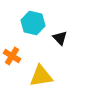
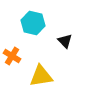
black triangle: moved 5 px right, 3 px down
